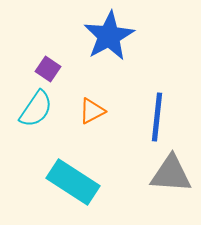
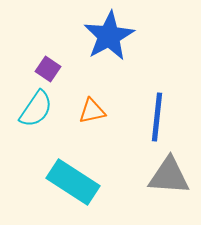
orange triangle: rotated 16 degrees clockwise
gray triangle: moved 2 px left, 2 px down
